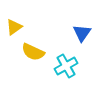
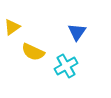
yellow triangle: moved 2 px left
blue triangle: moved 5 px left, 1 px up
